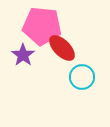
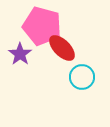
pink pentagon: rotated 9 degrees clockwise
purple star: moved 3 px left, 1 px up
